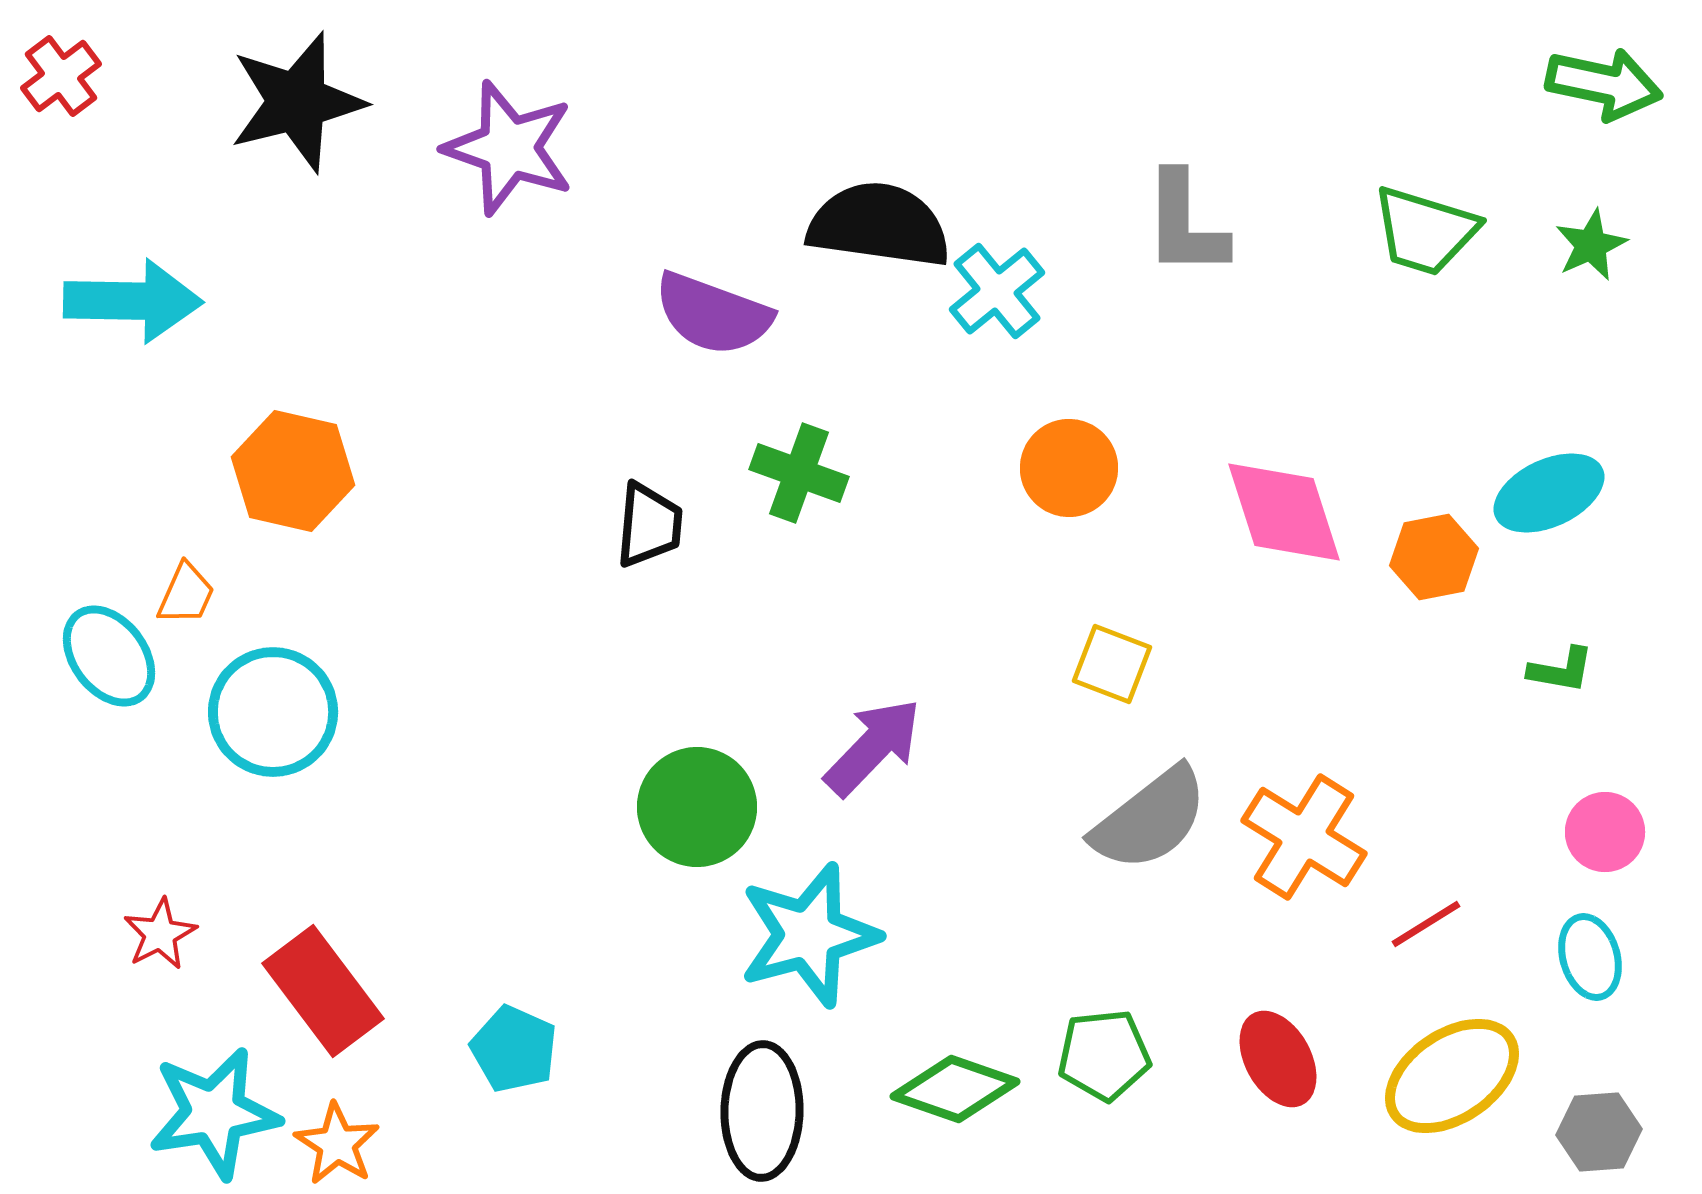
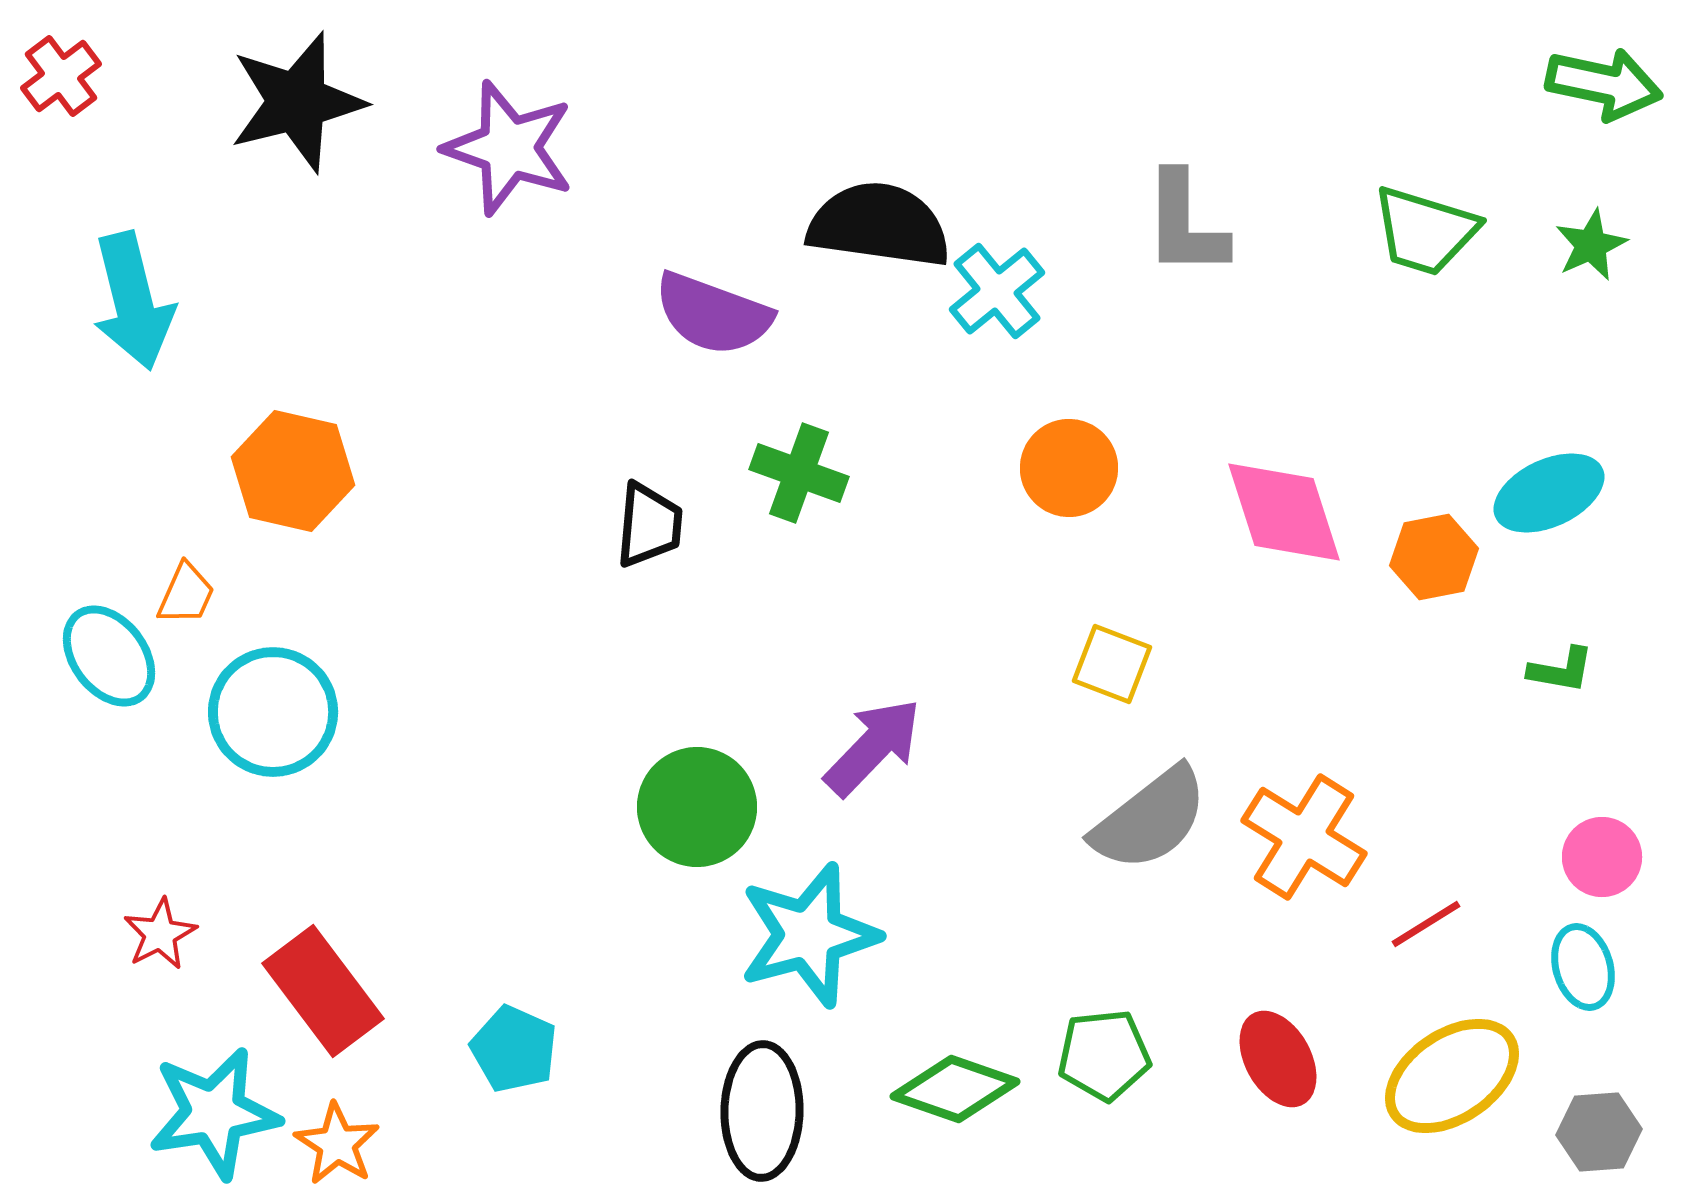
cyan arrow at (133, 301): rotated 75 degrees clockwise
pink circle at (1605, 832): moved 3 px left, 25 px down
cyan ellipse at (1590, 957): moved 7 px left, 10 px down
